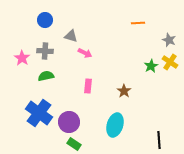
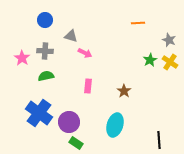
green star: moved 1 px left, 6 px up
green rectangle: moved 2 px right, 1 px up
